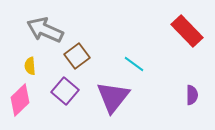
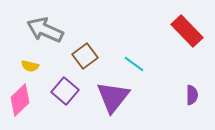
brown square: moved 8 px right
yellow semicircle: rotated 72 degrees counterclockwise
